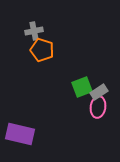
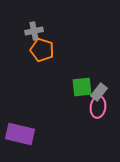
green square: rotated 15 degrees clockwise
gray rectangle: rotated 18 degrees counterclockwise
